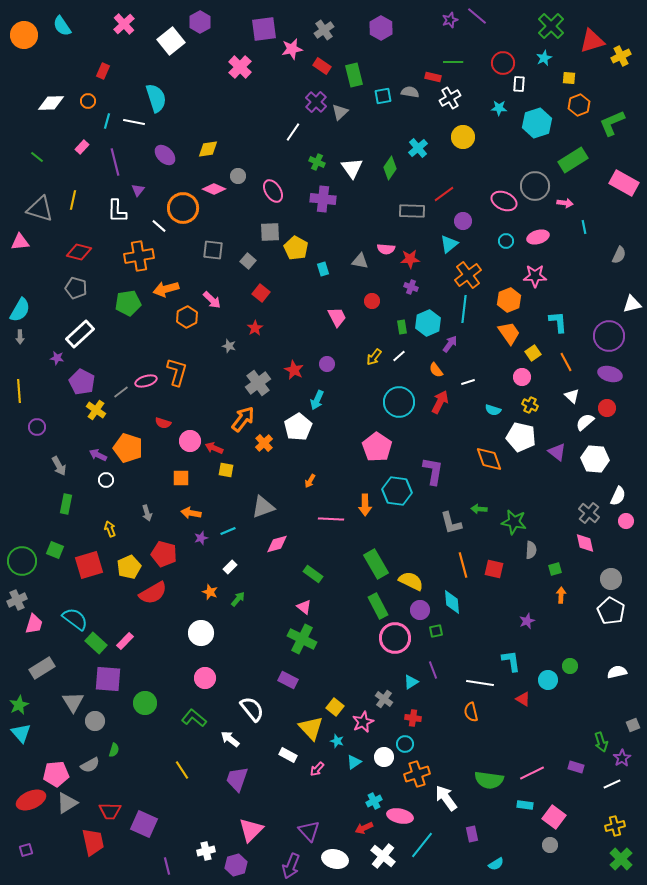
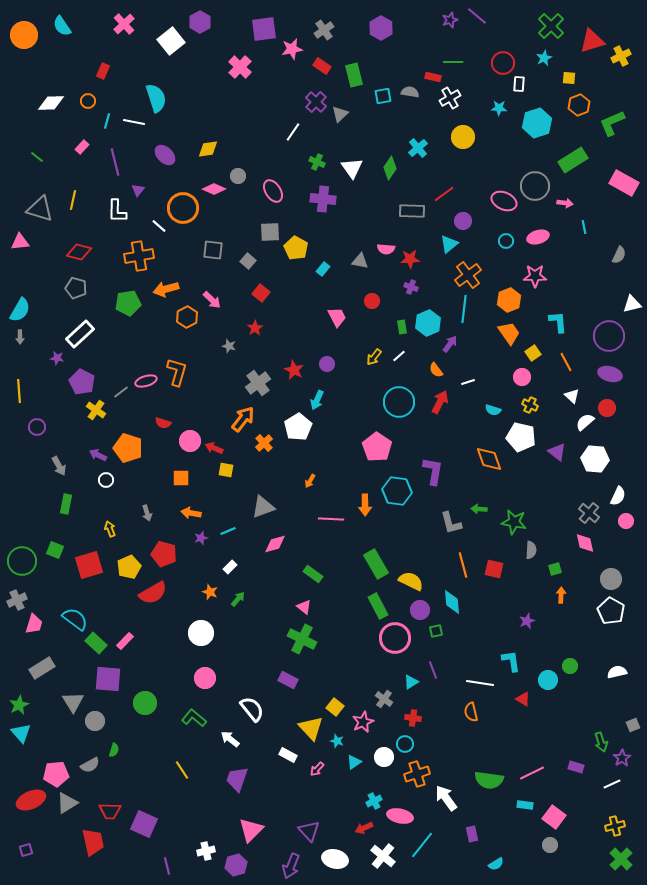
gray triangle at (340, 112): moved 2 px down
cyan rectangle at (323, 269): rotated 56 degrees clockwise
pink diamond at (277, 544): moved 2 px left
